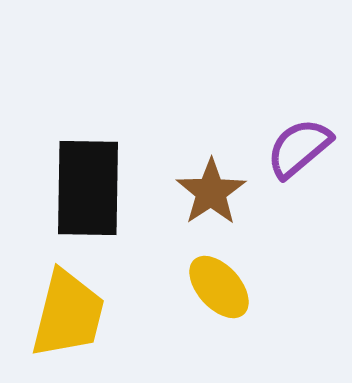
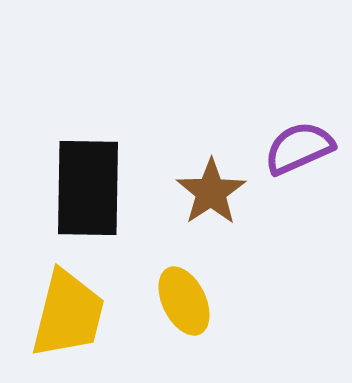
purple semicircle: rotated 16 degrees clockwise
yellow ellipse: moved 35 px left, 14 px down; rotated 16 degrees clockwise
